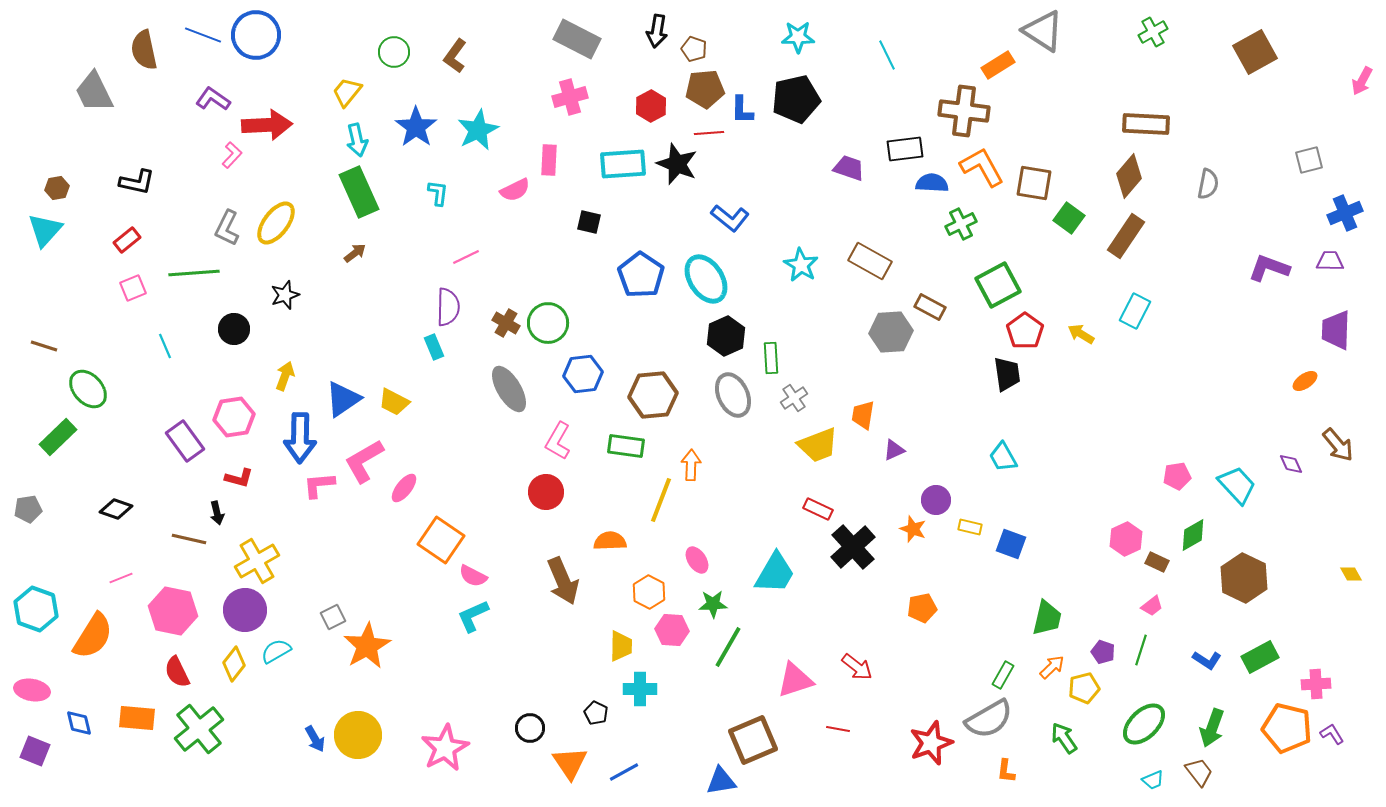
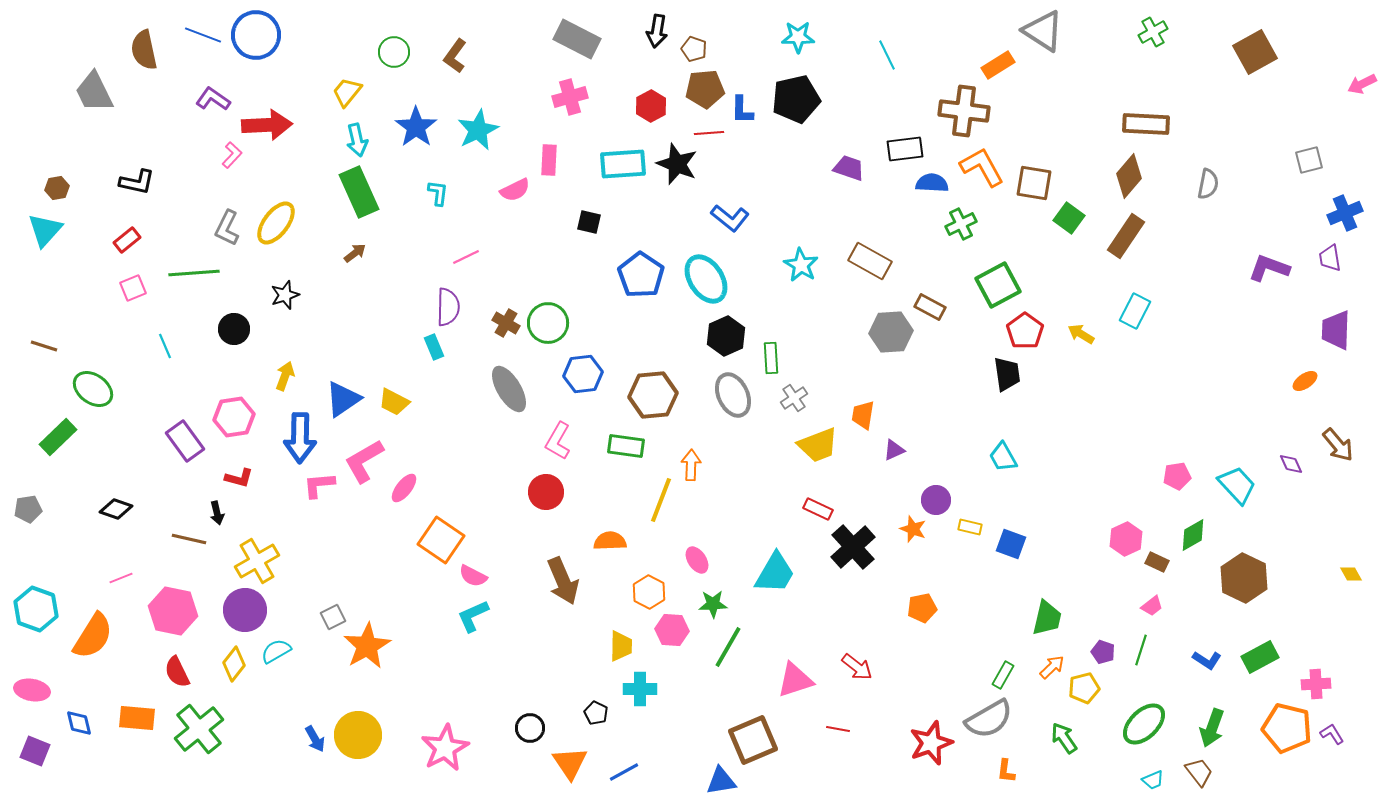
pink arrow at (1362, 81): moved 3 px down; rotated 36 degrees clockwise
purple trapezoid at (1330, 261): moved 3 px up; rotated 100 degrees counterclockwise
green ellipse at (88, 389): moved 5 px right; rotated 12 degrees counterclockwise
